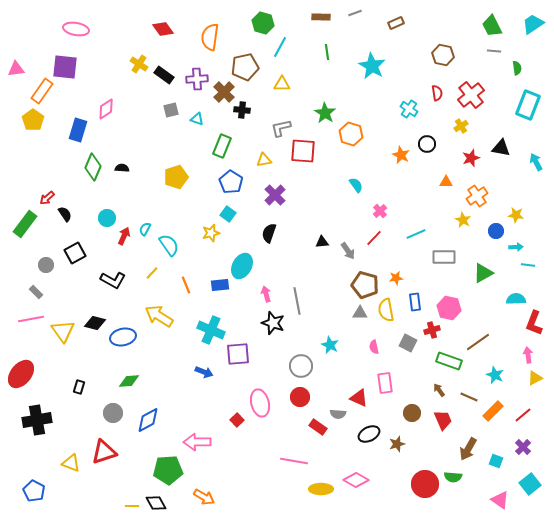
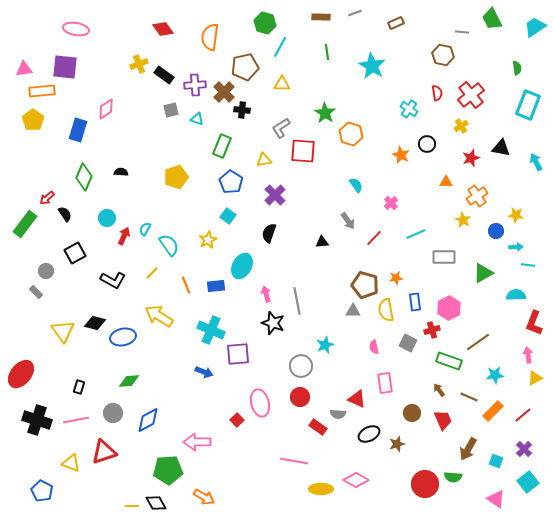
green hexagon at (263, 23): moved 2 px right
cyan trapezoid at (533, 24): moved 2 px right, 3 px down
green trapezoid at (492, 26): moved 7 px up
gray line at (494, 51): moved 32 px left, 19 px up
yellow cross at (139, 64): rotated 36 degrees clockwise
pink triangle at (16, 69): moved 8 px right
purple cross at (197, 79): moved 2 px left, 6 px down
orange rectangle at (42, 91): rotated 50 degrees clockwise
gray L-shape at (281, 128): rotated 20 degrees counterclockwise
green diamond at (93, 167): moved 9 px left, 10 px down
black semicircle at (122, 168): moved 1 px left, 4 px down
pink cross at (380, 211): moved 11 px right, 8 px up
cyan square at (228, 214): moved 2 px down
yellow star at (211, 233): moved 3 px left, 7 px down; rotated 12 degrees counterclockwise
gray arrow at (348, 251): moved 30 px up
gray circle at (46, 265): moved 6 px down
blue rectangle at (220, 285): moved 4 px left, 1 px down
cyan semicircle at (516, 299): moved 4 px up
pink hexagon at (449, 308): rotated 20 degrees clockwise
gray triangle at (360, 313): moved 7 px left, 2 px up
pink line at (31, 319): moved 45 px right, 101 px down
cyan star at (330, 345): moved 5 px left; rotated 24 degrees clockwise
cyan star at (495, 375): rotated 30 degrees counterclockwise
red triangle at (359, 398): moved 2 px left, 1 px down
black cross at (37, 420): rotated 28 degrees clockwise
purple cross at (523, 447): moved 1 px right, 2 px down
cyan square at (530, 484): moved 2 px left, 2 px up
blue pentagon at (34, 491): moved 8 px right
pink triangle at (500, 500): moved 4 px left, 1 px up
